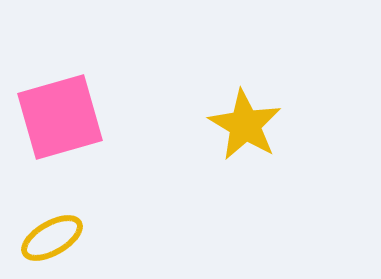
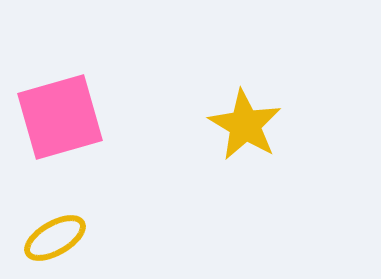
yellow ellipse: moved 3 px right
